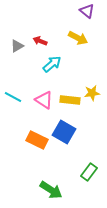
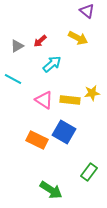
red arrow: rotated 64 degrees counterclockwise
cyan line: moved 18 px up
